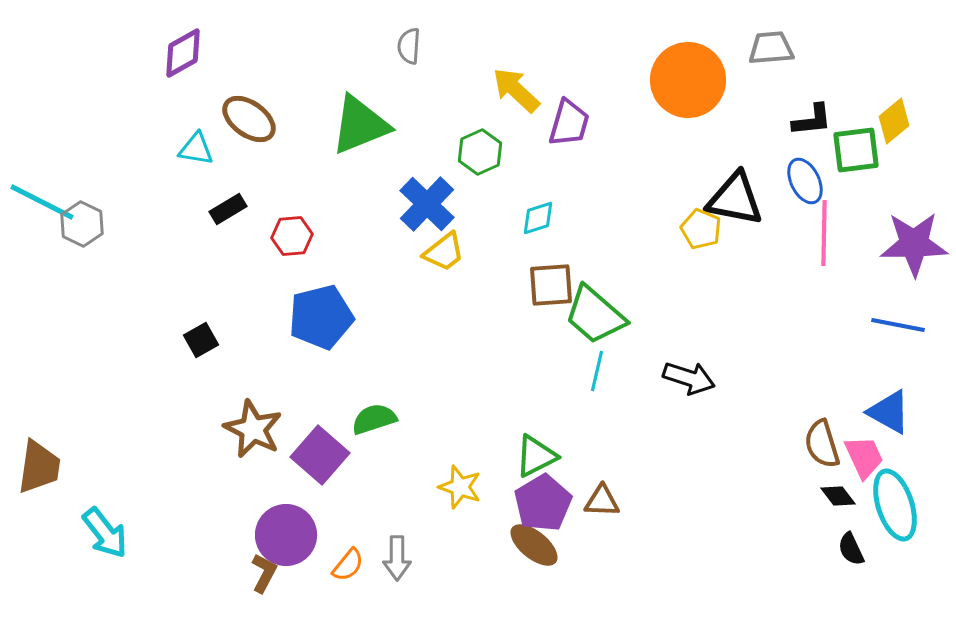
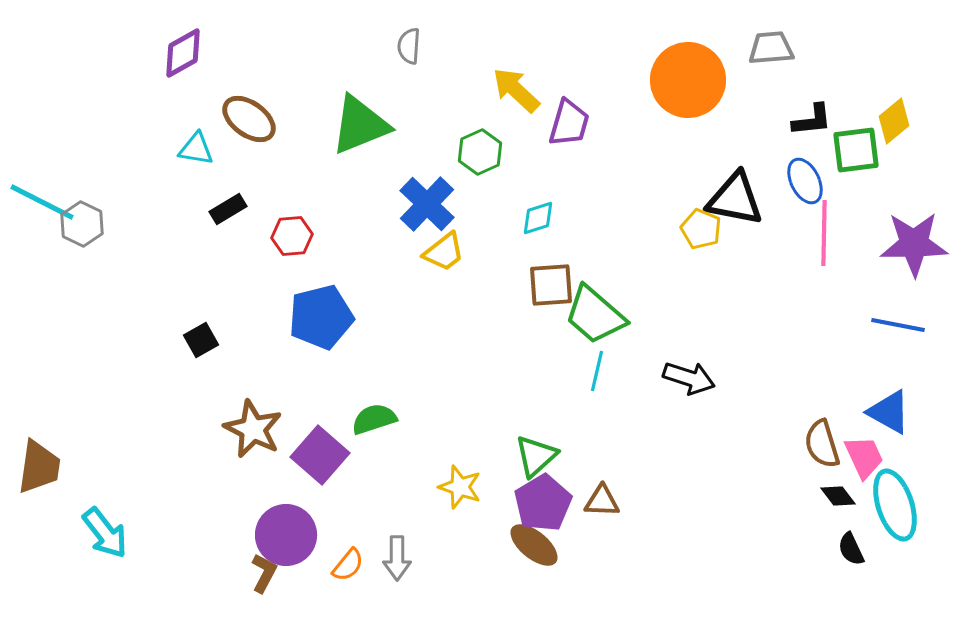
green triangle at (536, 456): rotated 15 degrees counterclockwise
